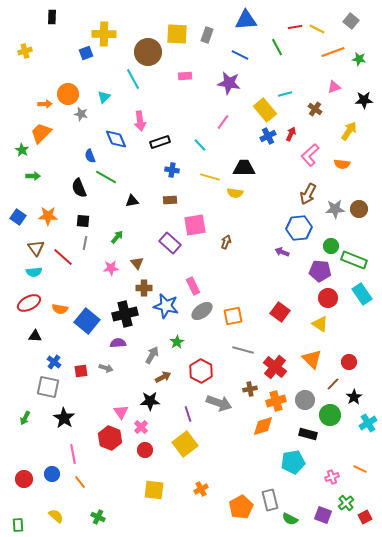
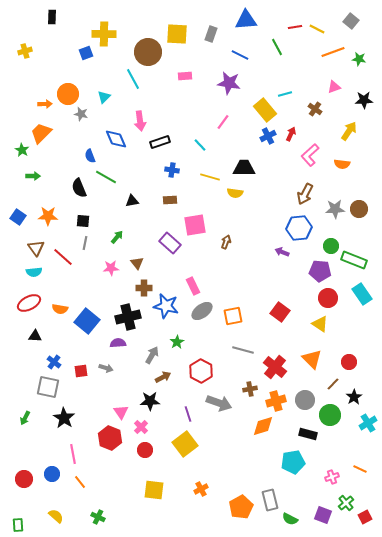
gray rectangle at (207, 35): moved 4 px right, 1 px up
brown arrow at (308, 194): moved 3 px left
black cross at (125, 314): moved 3 px right, 3 px down
